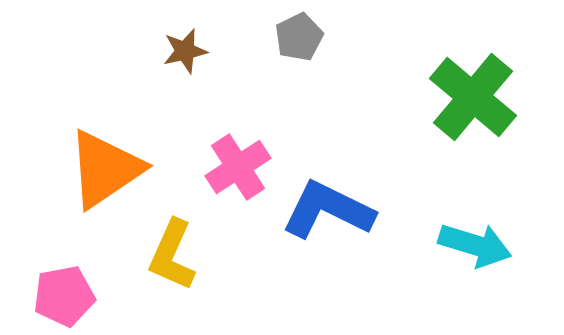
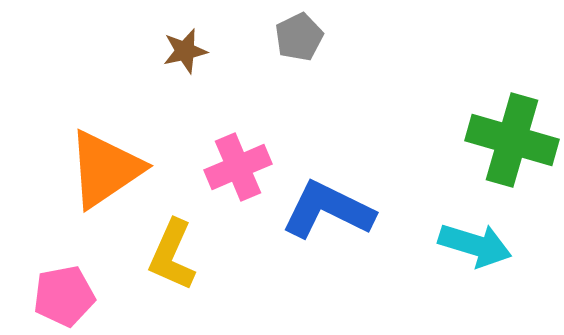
green cross: moved 39 px right, 43 px down; rotated 24 degrees counterclockwise
pink cross: rotated 10 degrees clockwise
